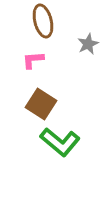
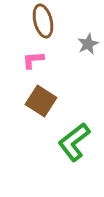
brown square: moved 3 px up
green L-shape: moved 14 px right; rotated 102 degrees clockwise
